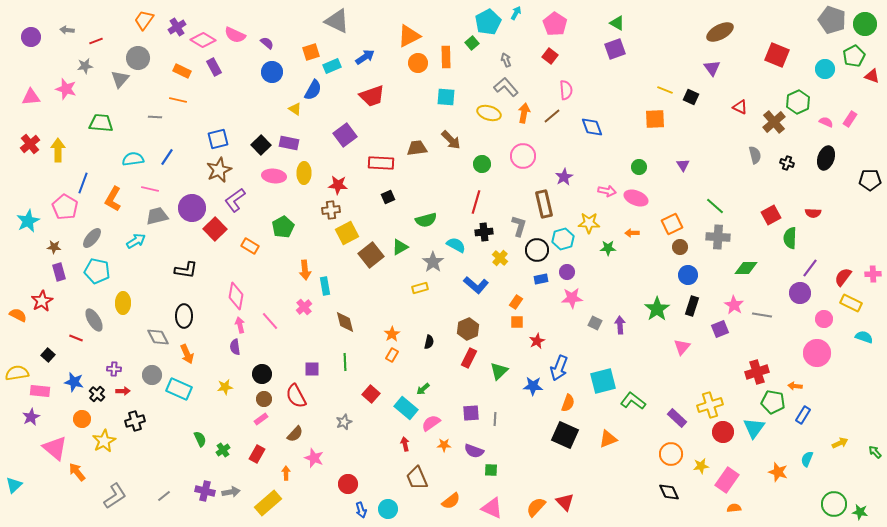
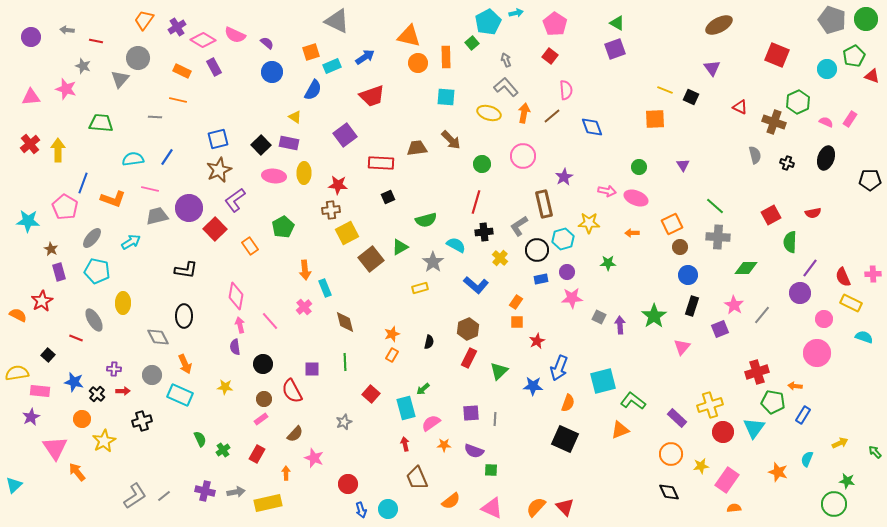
cyan arrow at (516, 13): rotated 48 degrees clockwise
green circle at (865, 24): moved 1 px right, 5 px up
brown ellipse at (720, 32): moved 1 px left, 7 px up
orange triangle at (409, 36): rotated 40 degrees clockwise
red line at (96, 41): rotated 32 degrees clockwise
gray star at (85, 66): moved 2 px left; rotated 28 degrees clockwise
cyan circle at (825, 69): moved 2 px right
yellow triangle at (295, 109): moved 8 px down
brown cross at (774, 122): rotated 30 degrees counterclockwise
orange L-shape at (113, 199): rotated 100 degrees counterclockwise
purple circle at (192, 208): moved 3 px left
red semicircle at (813, 213): rotated 14 degrees counterclockwise
cyan star at (28, 221): rotated 30 degrees clockwise
gray L-shape at (519, 226): rotated 140 degrees counterclockwise
green semicircle at (790, 238): moved 4 px down
cyan arrow at (136, 241): moved 5 px left, 1 px down
orange rectangle at (250, 246): rotated 24 degrees clockwise
brown star at (54, 247): moved 3 px left, 2 px down; rotated 24 degrees clockwise
green star at (608, 248): moved 15 px down
brown square at (371, 255): moved 4 px down
red semicircle at (843, 277): rotated 60 degrees counterclockwise
cyan rectangle at (325, 286): moved 2 px down; rotated 12 degrees counterclockwise
green star at (657, 309): moved 3 px left, 7 px down
gray line at (762, 315): rotated 60 degrees counterclockwise
gray square at (595, 323): moved 4 px right, 6 px up
orange star at (392, 334): rotated 14 degrees clockwise
orange arrow at (187, 354): moved 2 px left, 10 px down
black circle at (262, 374): moved 1 px right, 10 px up
yellow star at (225, 387): rotated 14 degrees clockwise
cyan rectangle at (179, 389): moved 1 px right, 6 px down
red semicircle at (296, 396): moved 4 px left, 5 px up
cyan rectangle at (406, 408): rotated 35 degrees clockwise
black cross at (135, 421): moved 7 px right
black square at (565, 435): moved 4 px down
orange triangle at (608, 439): moved 12 px right, 9 px up
pink triangle at (55, 448): rotated 16 degrees clockwise
gray arrow at (231, 492): moved 5 px right
gray L-shape at (115, 496): moved 20 px right
red triangle at (565, 502): moved 5 px down
yellow rectangle at (268, 503): rotated 28 degrees clockwise
green star at (860, 512): moved 13 px left, 31 px up
